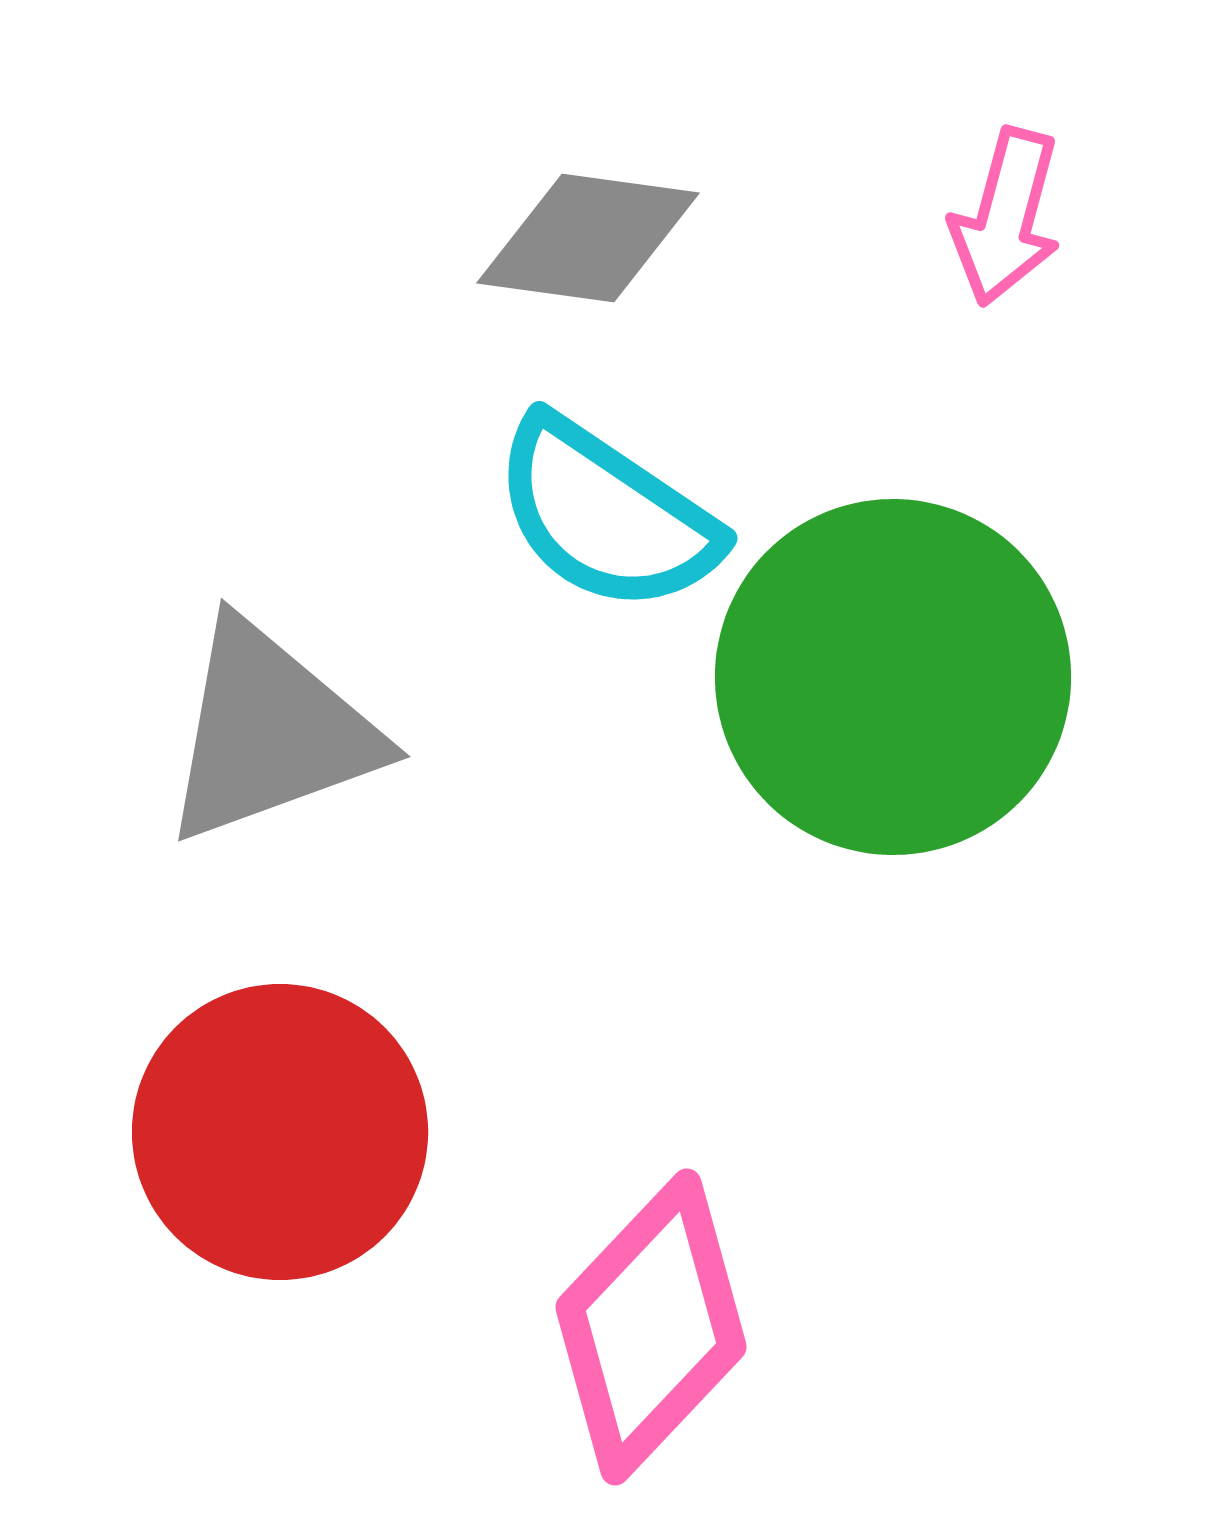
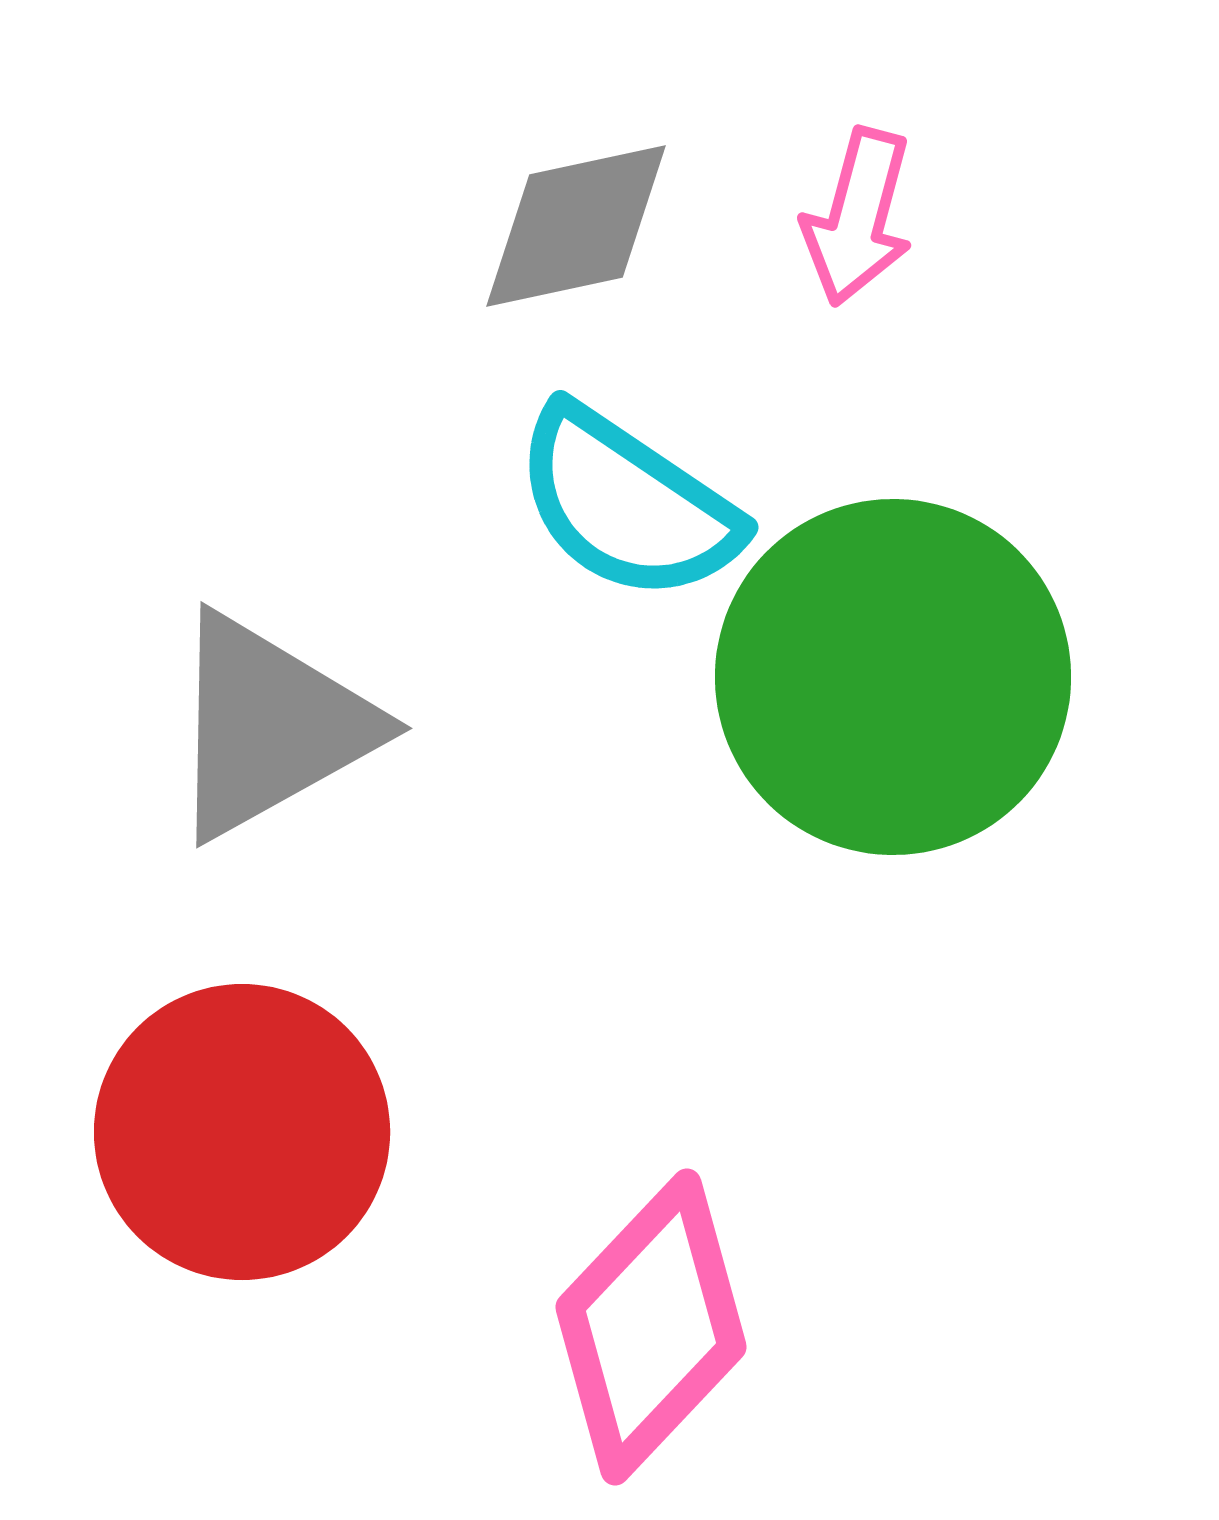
pink arrow: moved 148 px left
gray diamond: moved 12 px left, 12 px up; rotated 20 degrees counterclockwise
cyan semicircle: moved 21 px right, 11 px up
gray triangle: moved 6 px up; rotated 9 degrees counterclockwise
red circle: moved 38 px left
